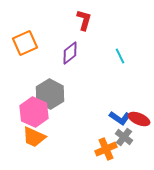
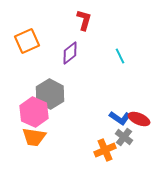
orange square: moved 2 px right, 2 px up
orange trapezoid: rotated 15 degrees counterclockwise
orange cross: moved 1 px left, 1 px down
